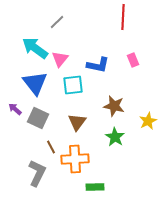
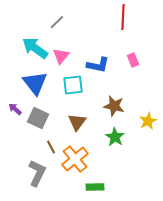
pink triangle: moved 1 px right, 3 px up
orange cross: rotated 36 degrees counterclockwise
